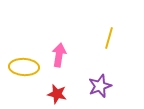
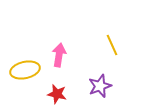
yellow line: moved 3 px right, 7 px down; rotated 40 degrees counterclockwise
yellow ellipse: moved 1 px right, 3 px down; rotated 16 degrees counterclockwise
